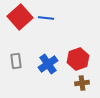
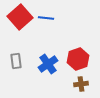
brown cross: moved 1 px left, 1 px down
